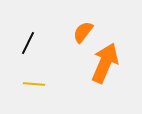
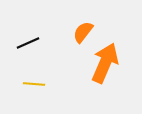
black line: rotated 40 degrees clockwise
